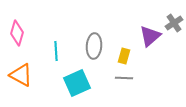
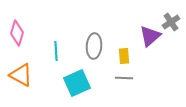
gray cross: moved 3 px left, 1 px up
yellow rectangle: rotated 21 degrees counterclockwise
